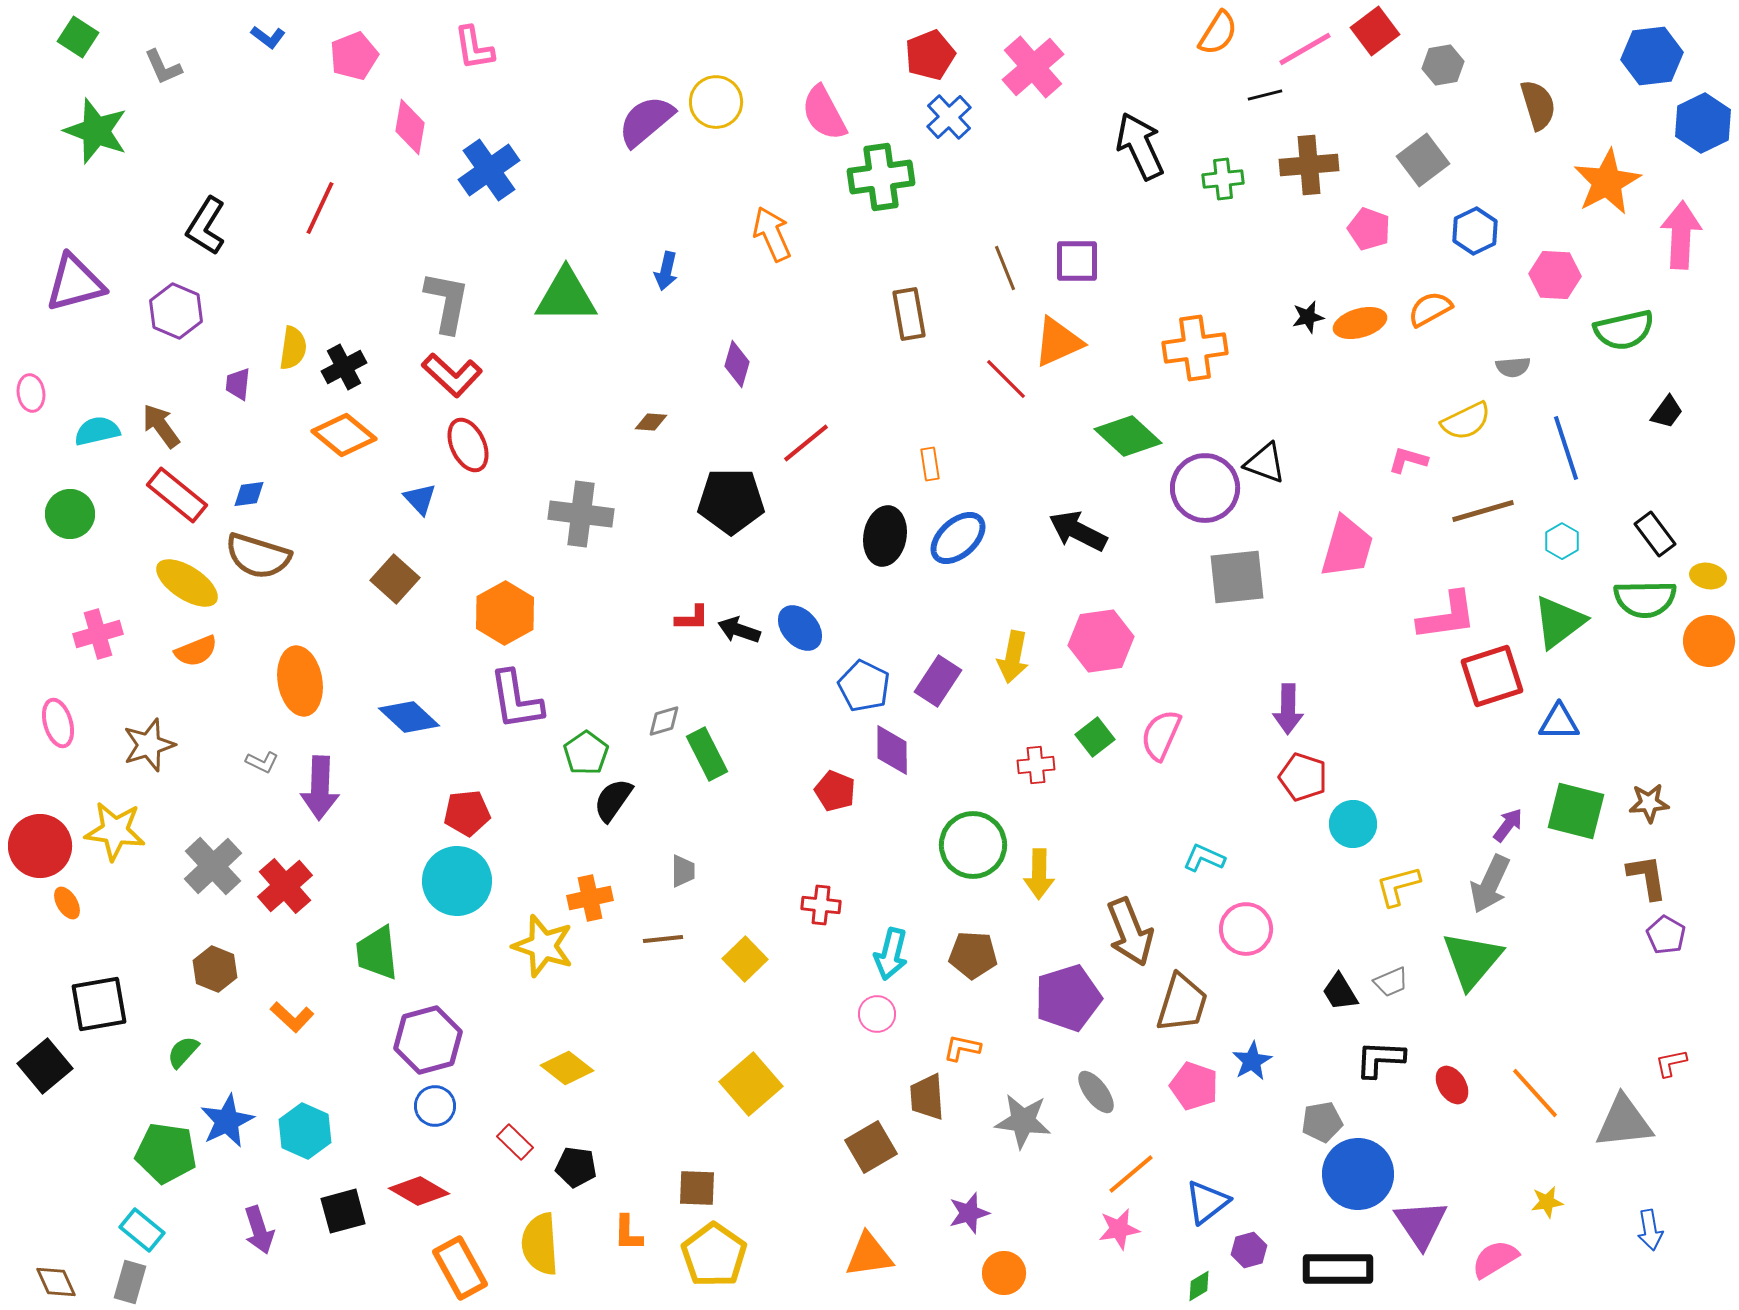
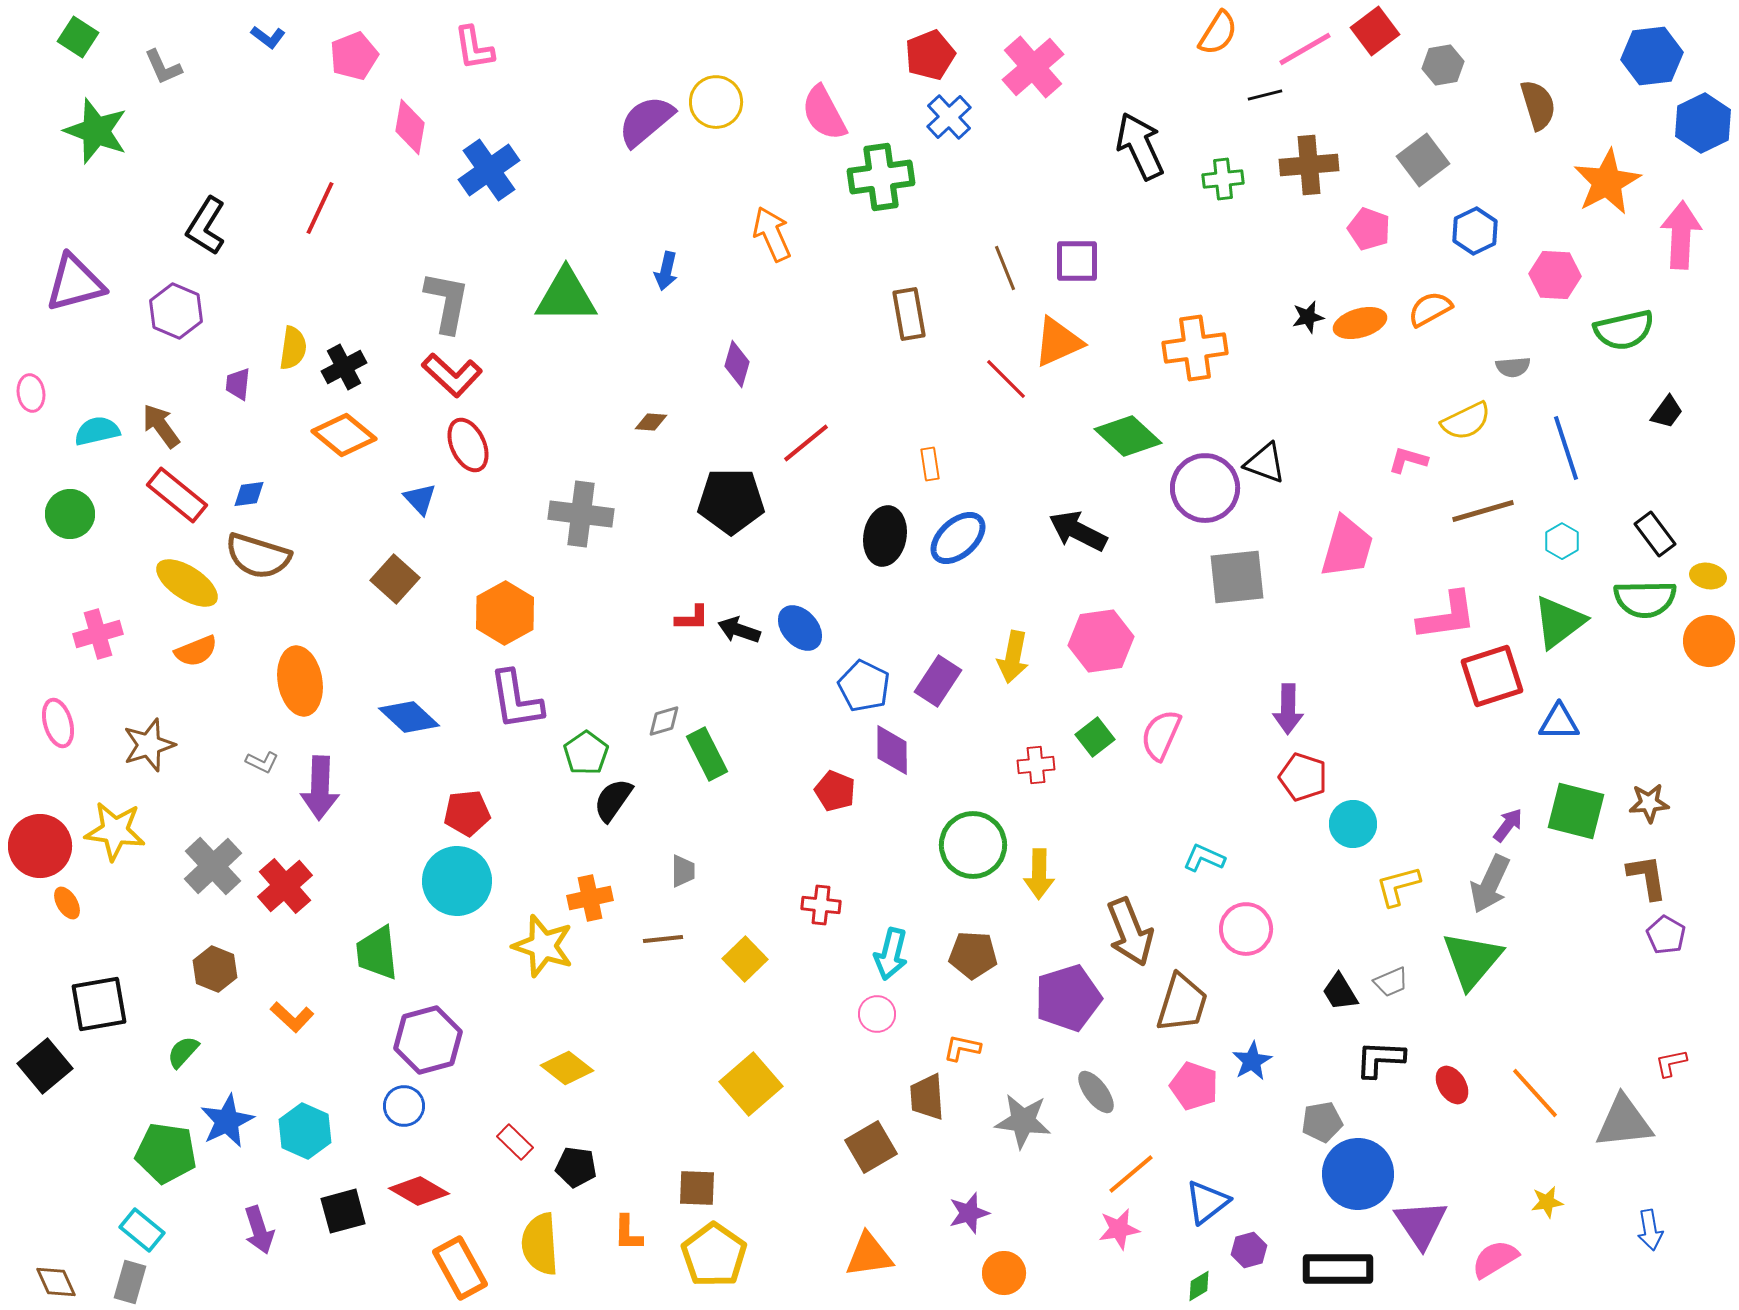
blue circle at (435, 1106): moved 31 px left
